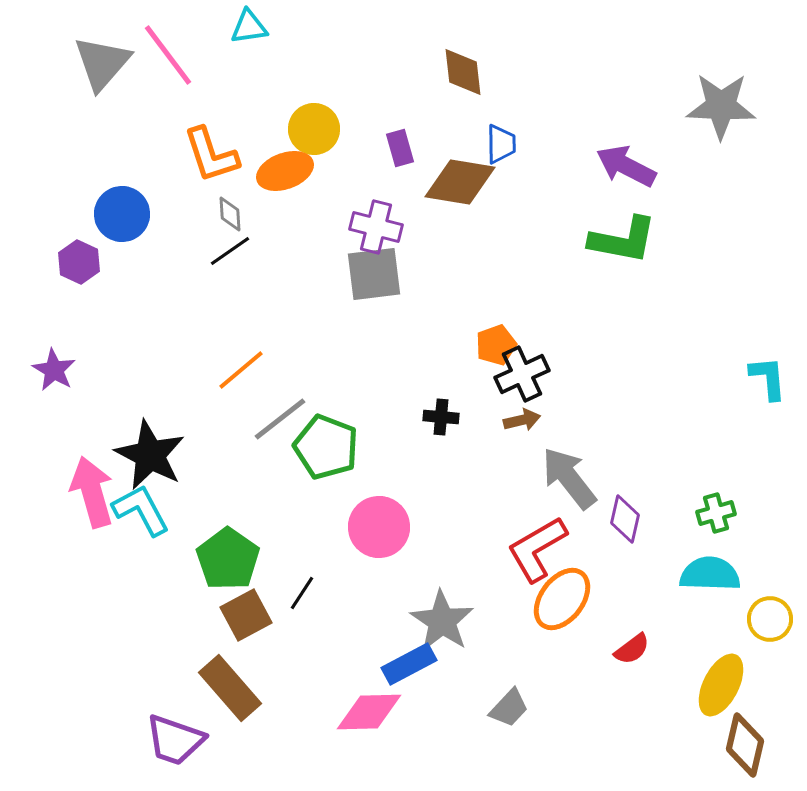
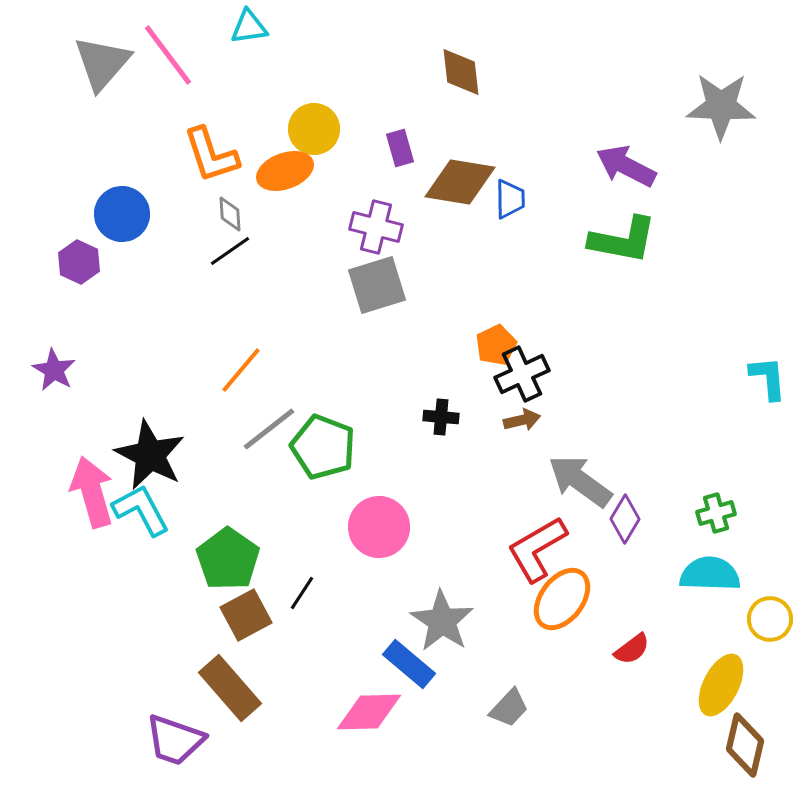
brown diamond at (463, 72): moved 2 px left
blue trapezoid at (501, 144): moved 9 px right, 55 px down
gray square at (374, 274): moved 3 px right, 11 px down; rotated 10 degrees counterclockwise
orange pentagon at (496, 345): rotated 6 degrees counterclockwise
orange line at (241, 370): rotated 10 degrees counterclockwise
gray line at (280, 419): moved 11 px left, 10 px down
green pentagon at (326, 447): moved 3 px left
gray arrow at (569, 478): moved 11 px right, 3 px down; rotated 16 degrees counterclockwise
purple diamond at (625, 519): rotated 18 degrees clockwise
blue rectangle at (409, 664): rotated 68 degrees clockwise
